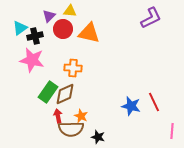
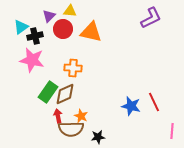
cyan triangle: moved 1 px right, 1 px up
orange triangle: moved 2 px right, 1 px up
black star: rotated 24 degrees counterclockwise
